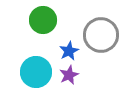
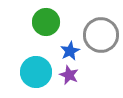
green circle: moved 3 px right, 2 px down
blue star: moved 1 px right
purple star: rotated 24 degrees counterclockwise
